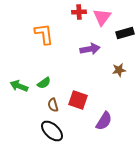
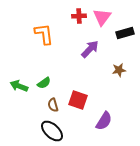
red cross: moved 4 px down
purple arrow: rotated 36 degrees counterclockwise
